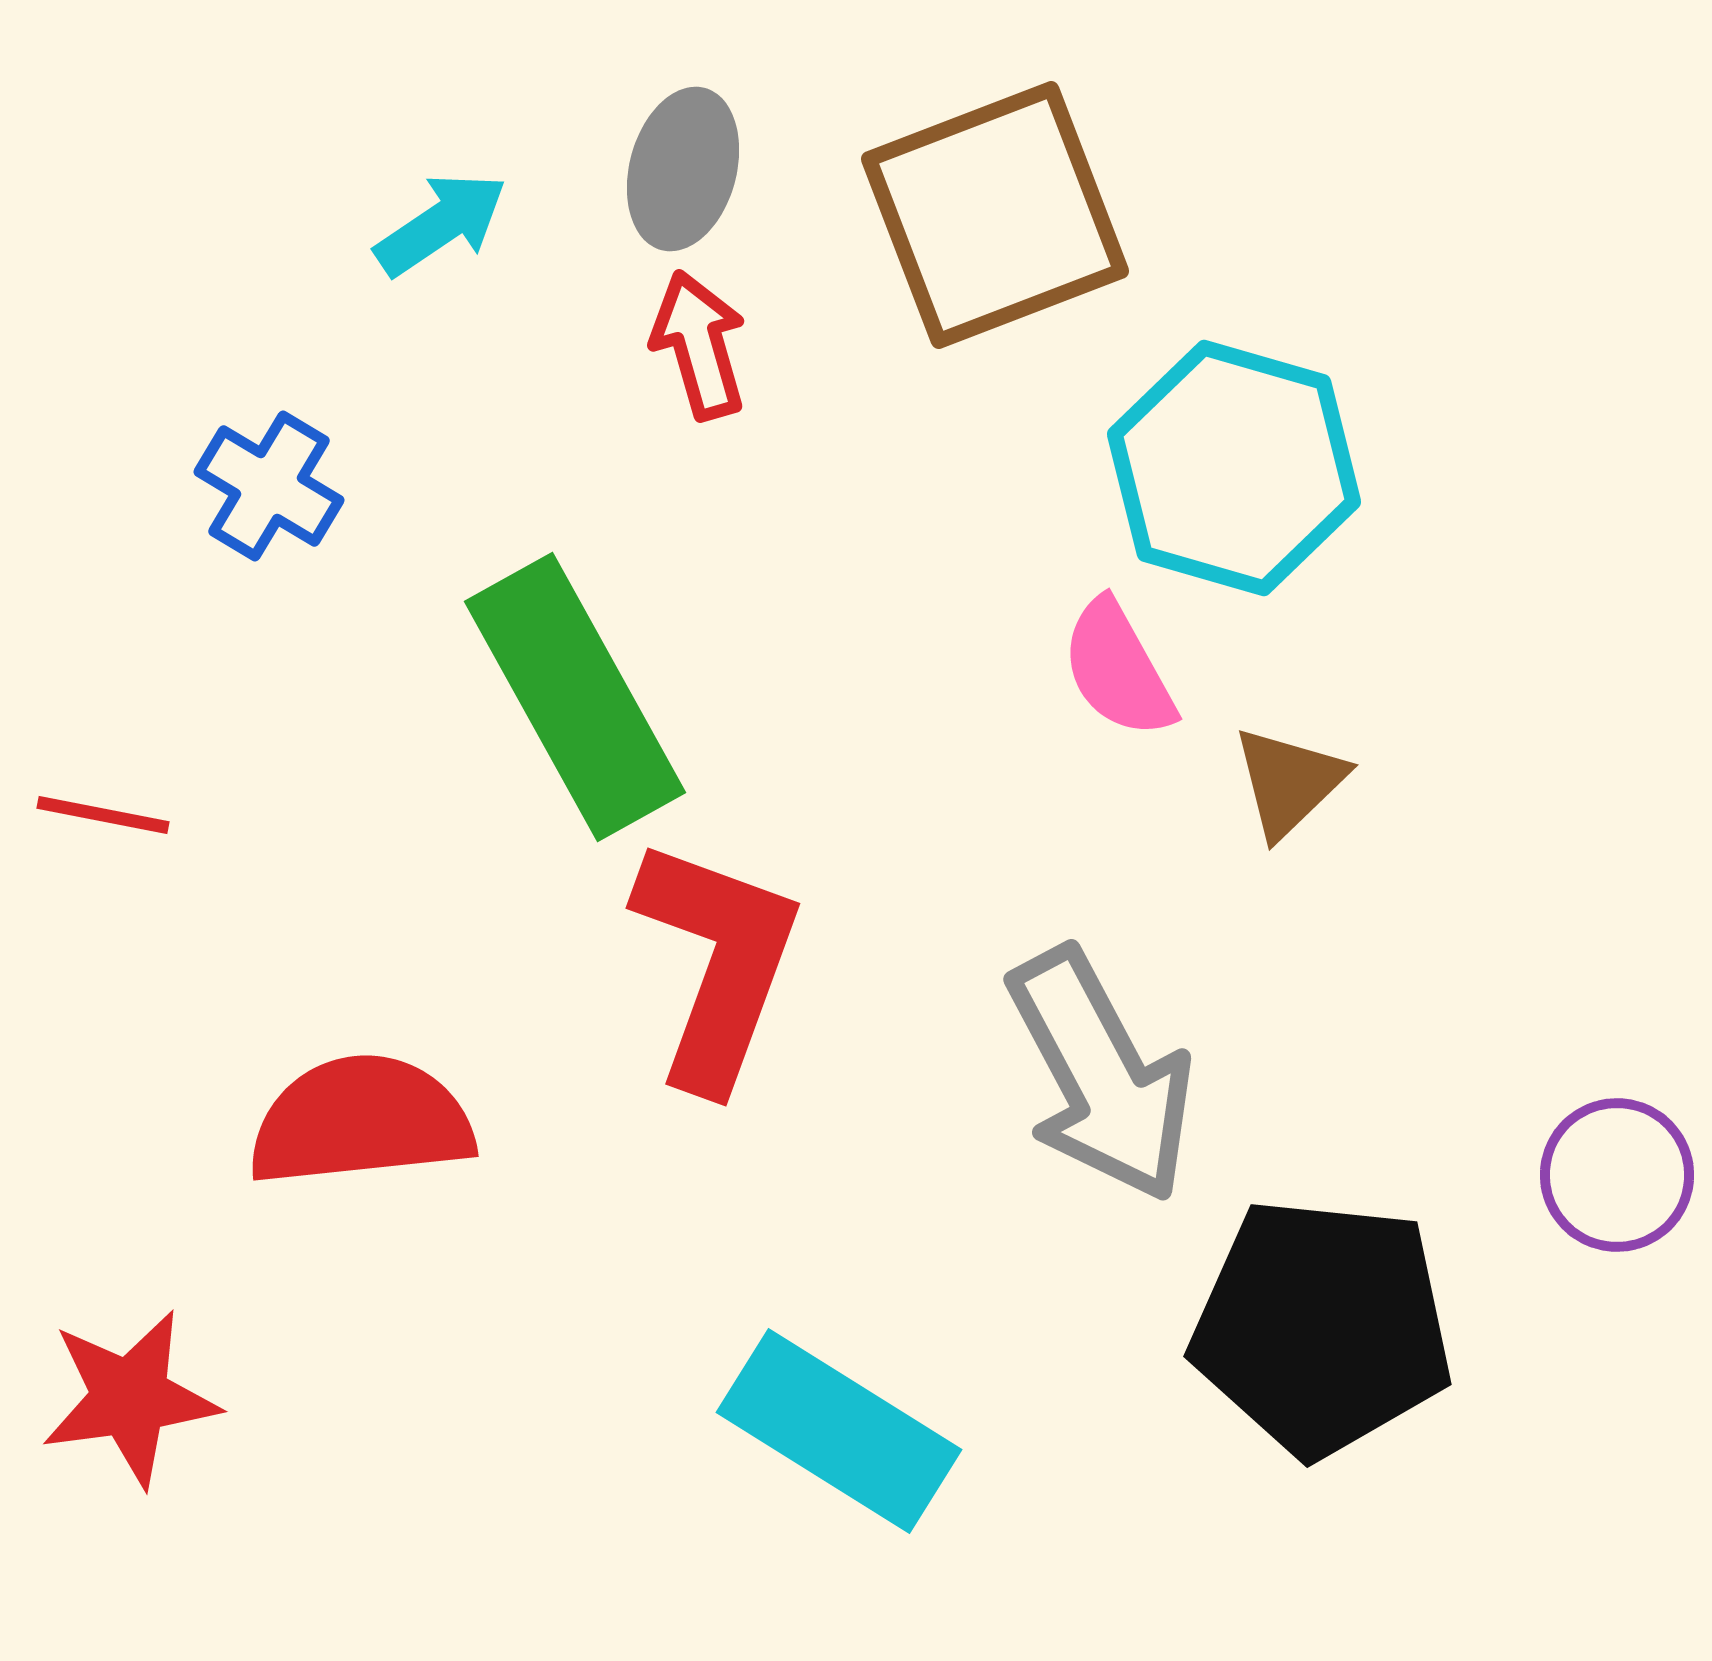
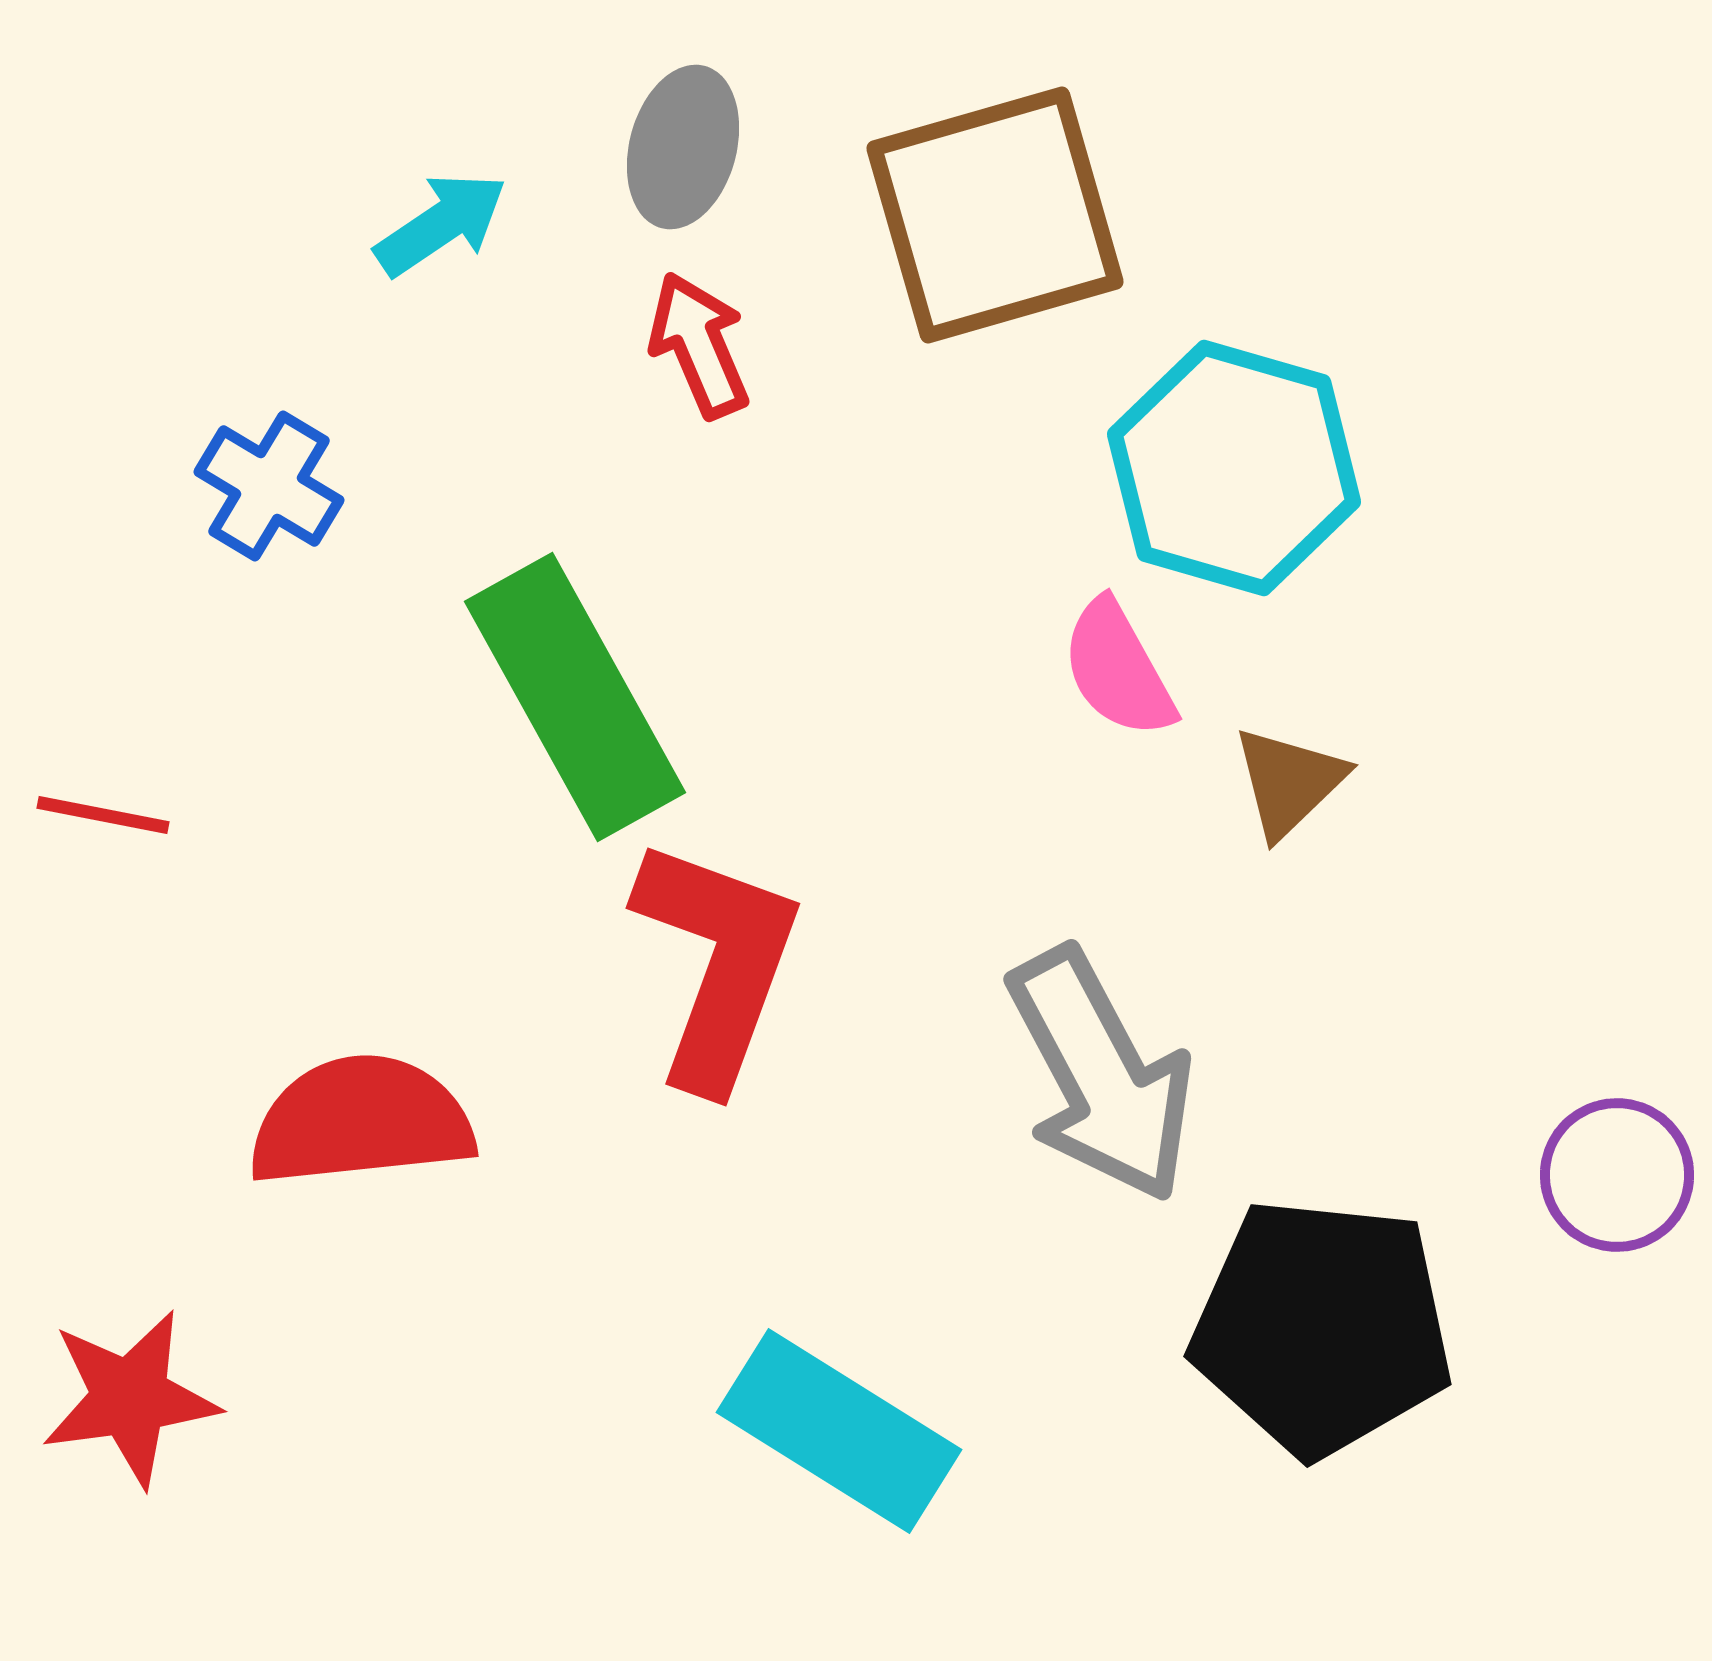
gray ellipse: moved 22 px up
brown square: rotated 5 degrees clockwise
red arrow: rotated 7 degrees counterclockwise
